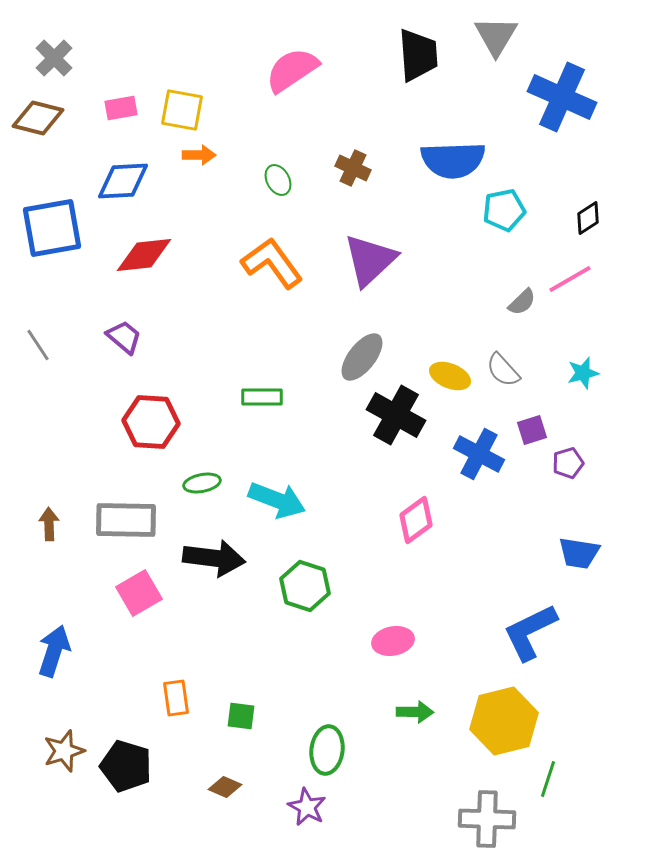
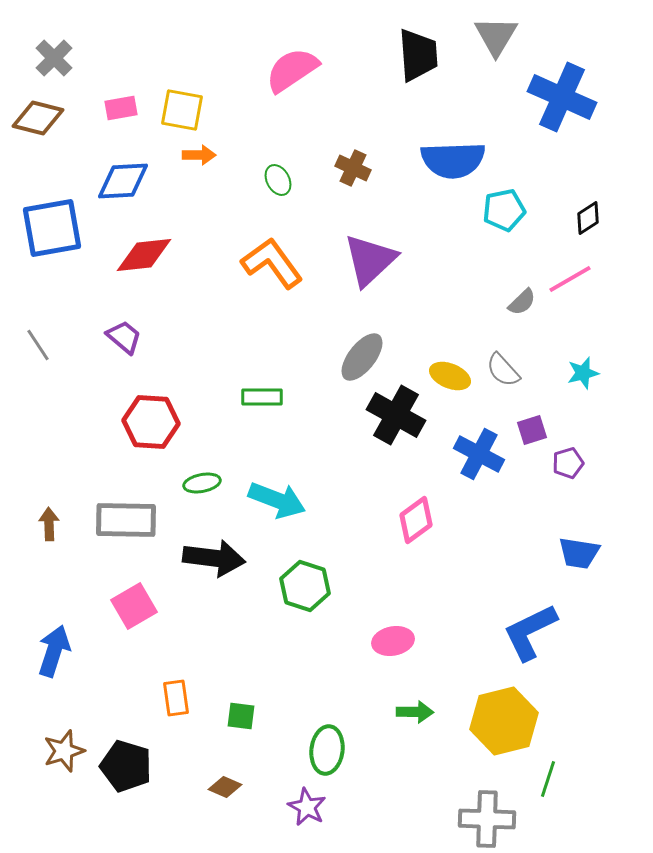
pink square at (139, 593): moved 5 px left, 13 px down
